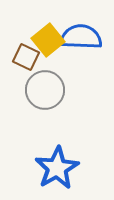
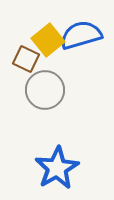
blue semicircle: moved 2 px up; rotated 18 degrees counterclockwise
brown square: moved 2 px down
